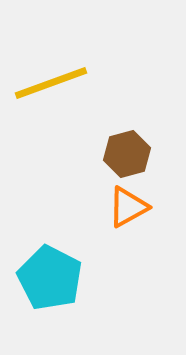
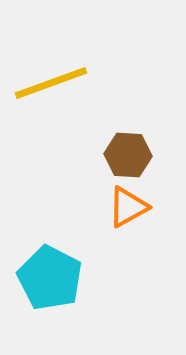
brown hexagon: moved 1 px right, 1 px down; rotated 18 degrees clockwise
